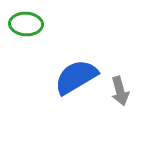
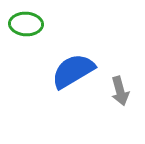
blue semicircle: moved 3 px left, 6 px up
